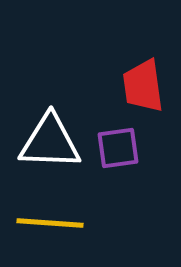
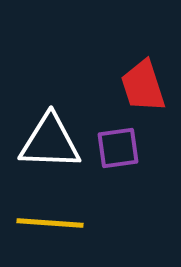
red trapezoid: rotated 10 degrees counterclockwise
